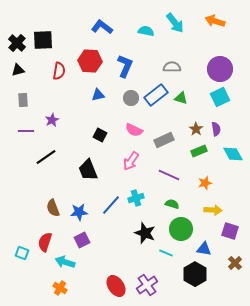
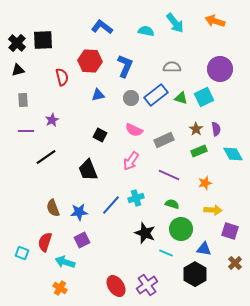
red semicircle at (59, 71): moved 3 px right, 6 px down; rotated 24 degrees counterclockwise
cyan square at (220, 97): moved 16 px left
